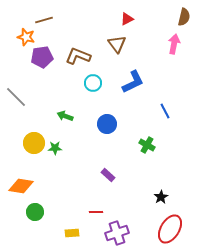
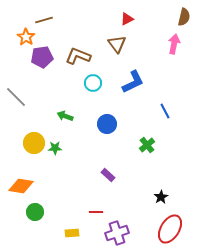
orange star: rotated 18 degrees clockwise
green cross: rotated 21 degrees clockwise
